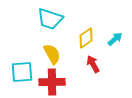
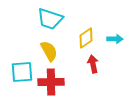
cyan arrow: rotated 42 degrees clockwise
yellow semicircle: moved 3 px left, 3 px up
red arrow: rotated 18 degrees clockwise
red cross: moved 1 px left
